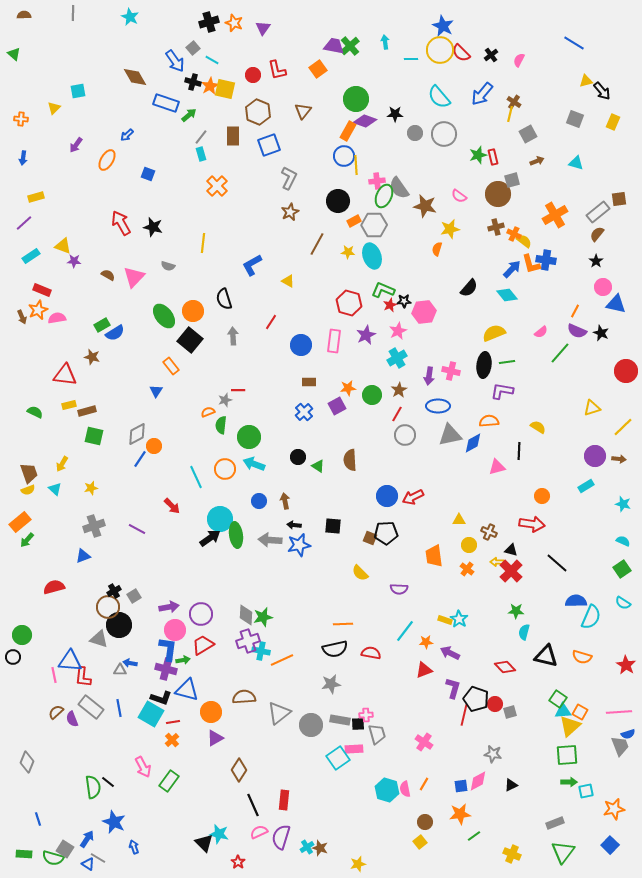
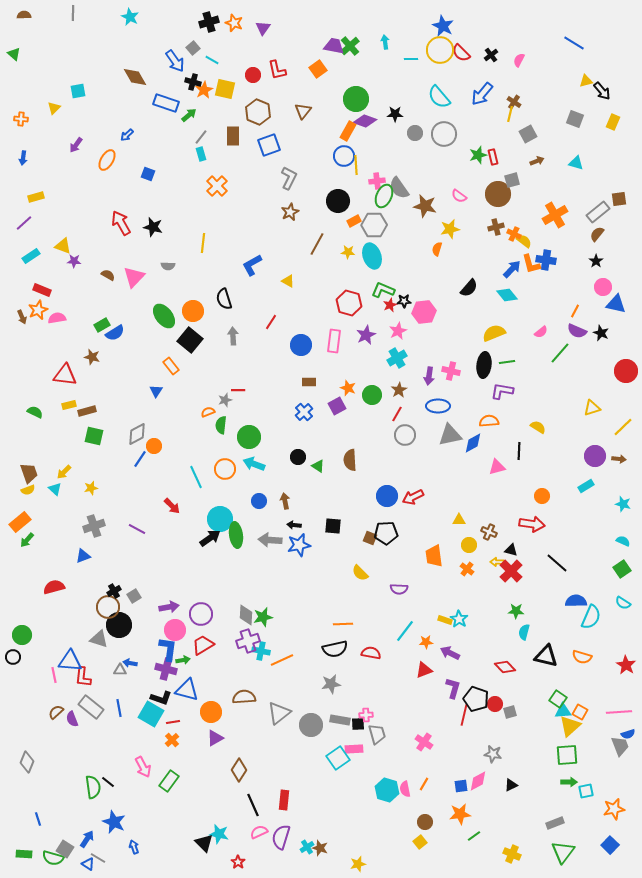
orange star at (210, 86): moved 6 px left, 4 px down
gray semicircle at (168, 266): rotated 16 degrees counterclockwise
orange star at (348, 388): rotated 28 degrees clockwise
yellow arrow at (62, 464): moved 2 px right, 8 px down; rotated 14 degrees clockwise
